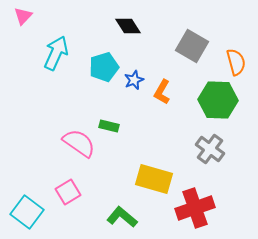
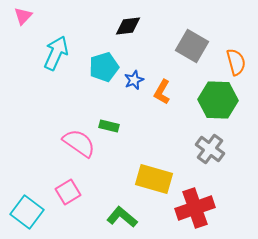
black diamond: rotated 64 degrees counterclockwise
